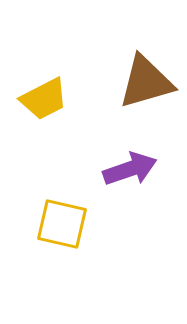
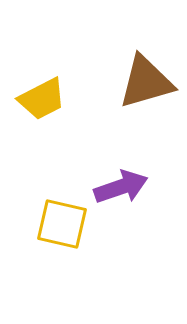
yellow trapezoid: moved 2 px left
purple arrow: moved 9 px left, 18 px down
